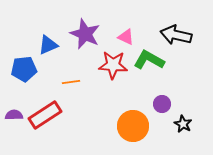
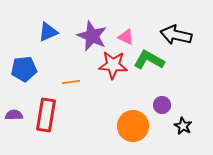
purple star: moved 7 px right, 2 px down
blue triangle: moved 13 px up
purple circle: moved 1 px down
red rectangle: moved 1 px right; rotated 48 degrees counterclockwise
black star: moved 2 px down
